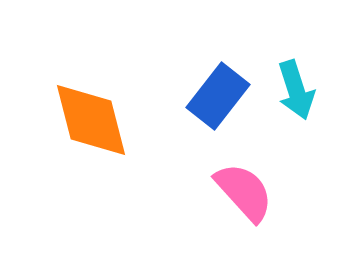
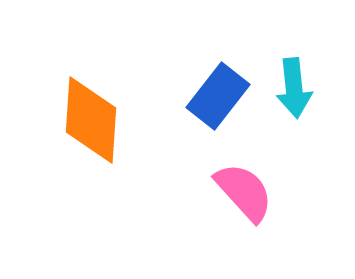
cyan arrow: moved 2 px left, 2 px up; rotated 12 degrees clockwise
orange diamond: rotated 18 degrees clockwise
